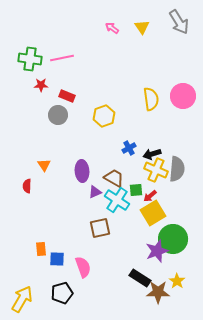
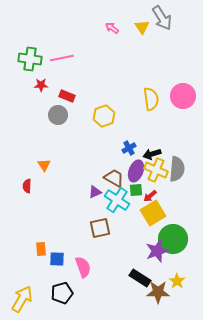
gray arrow: moved 17 px left, 4 px up
purple ellipse: moved 54 px right; rotated 25 degrees clockwise
